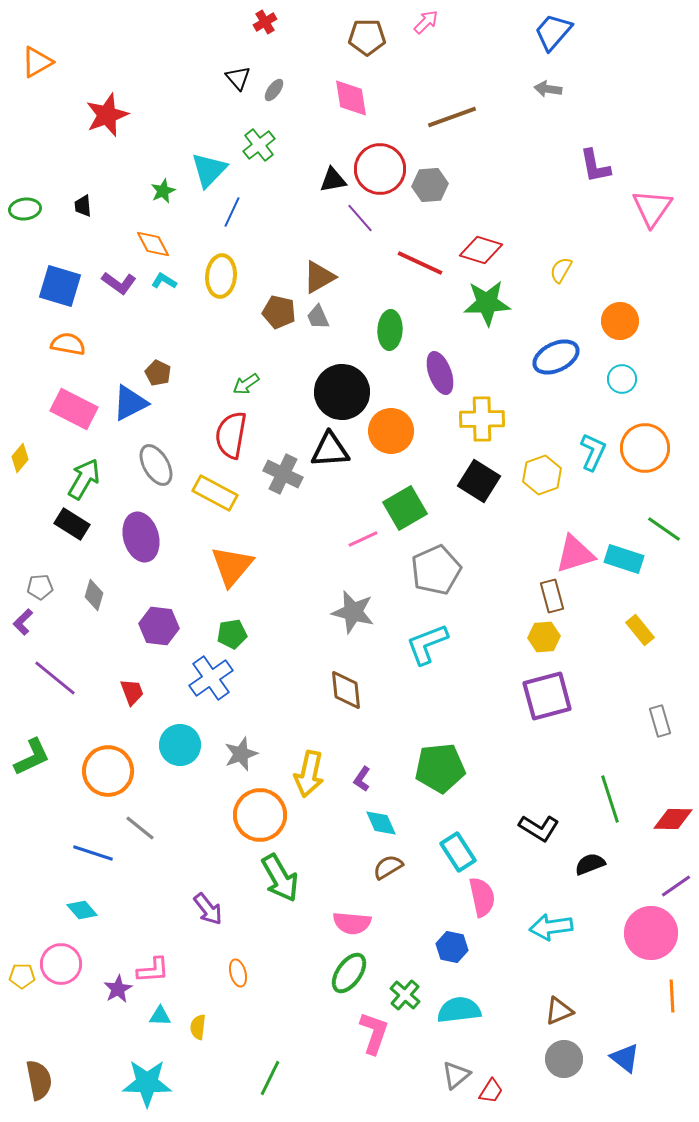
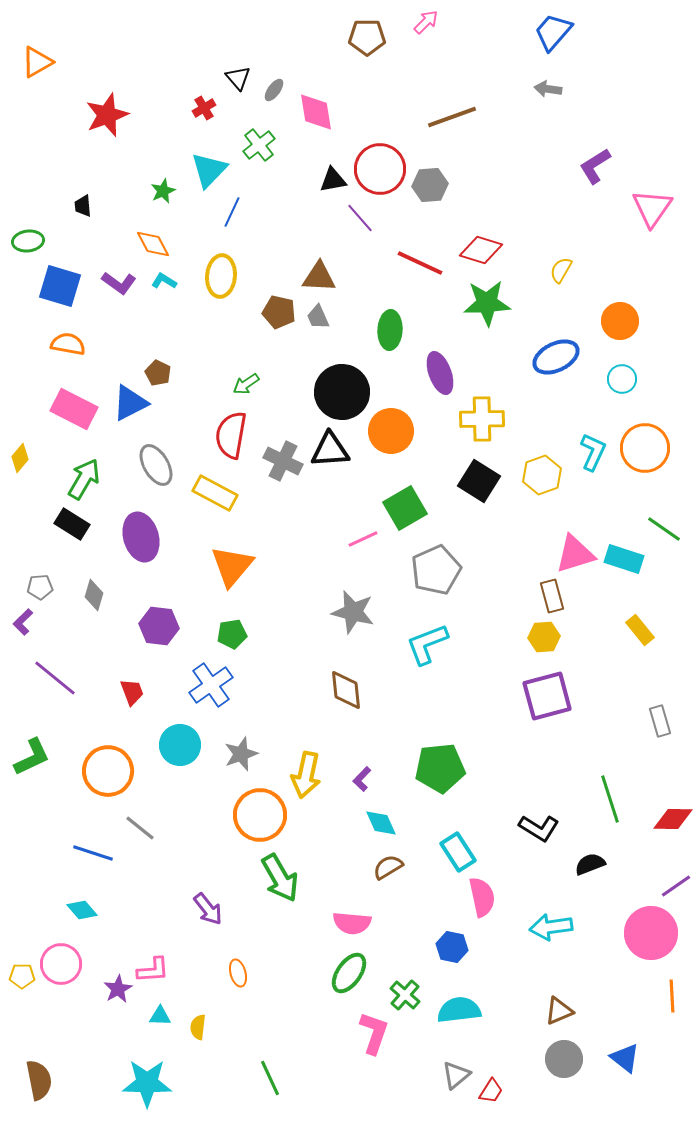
red cross at (265, 22): moved 61 px left, 86 px down
pink diamond at (351, 98): moved 35 px left, 14 px down
purple L-shape at (595, 166): rotated 69 degrees clockwise
green ellipse at (25, 209): moved 3 px right, 32 px down
brown triangle at (319, 277): rotated 33 degrees clockwise
gray cross at (283, 474): moved 13 px up
blue cross at (211, 678): moved 7 px down
yellow arrow at (309, 774): moved 3 px left, 1 px down
purple L-shape at (362, 779): rotated 10 degrees clockwise
green line at (270, 1078): rotated 51 degrees counterclockwise
